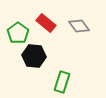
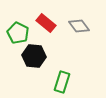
green pentagon: rotated 10 degrees counterclockwise
